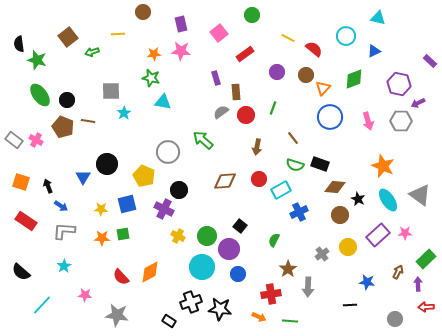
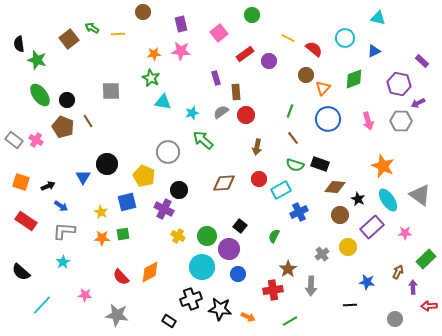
cyan circle at (346, 36): moved 1 px left, 2 px down
brown square at (68, 37): moved 1 px right, 2 px down
green arrow at (92, 52): moved 24 px up; rotated 48 degrees clockwise
purple rectangle at (430, 61): moved 8 px left
purple circle at (277, 72): moved 8 px left, 11 px up
green star at (151, 78): rotated 12 degrees clockwise
green line at (273, 108): moved 17 px right, 3 px down
cyan star at (124, 113): moved 68 px right; rotated 16 degrees clockwise
blue circle at (330, 117): moved 2 px left, 2 px down
brown line at (88, 121): rotated 48 degrees clockwise
brown diamond at (225, 181): moved 1 px left, 2 px down
black arrow at (48, 186): rotated 88 degrees clockwise
blue square at (127, 204): moved 2 px up
yellow star at (101, 209): moved 3 px down; rotated 24 degrees clockwise
purple rectangle at (378, 235): moved 6 px left, 8 px up
green semicircle at (274, 240): moved 4 px up
cyan star at (64, 266): moved 1 px left, 4 px up
purple arrow at (418, 284): moved 5 px left, 3 px down
gray arrow at (308, 287): moved 3 px right, 1 px up
red cross at (271, 294): moved 2 px right, 4 px up
black cross at (191, 302): moved 3 px up
red arrow at (426, 307): moved 3 px right, 1 px up
orange arrow at (259, 317): moved 11 px left
green line at (290, 321): rotated 35 degrees counterclockwise
